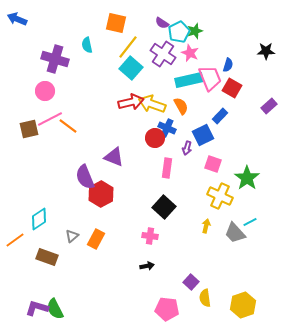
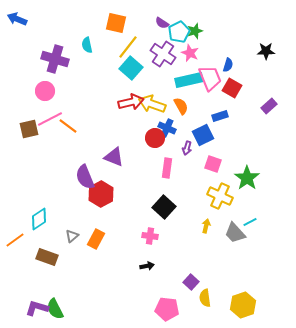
blue rectangle at (220, 116): rotated 28 degrees clockwise
